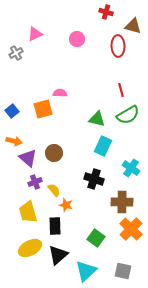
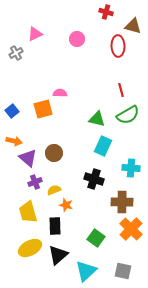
cyan cross: rotated 30 degrees counterclockwise
yellow semicircle: rotated 72 degrees counterclockwise
